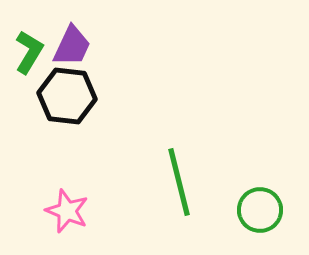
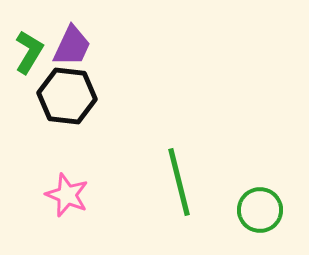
pink star: moved 16 px up
